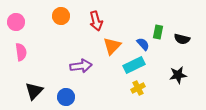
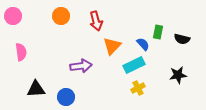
pink circle: moved 3 px left, 6 px up
black triangle: moved 2 px right, 2 px up; rotated 42 degrees clockwise
